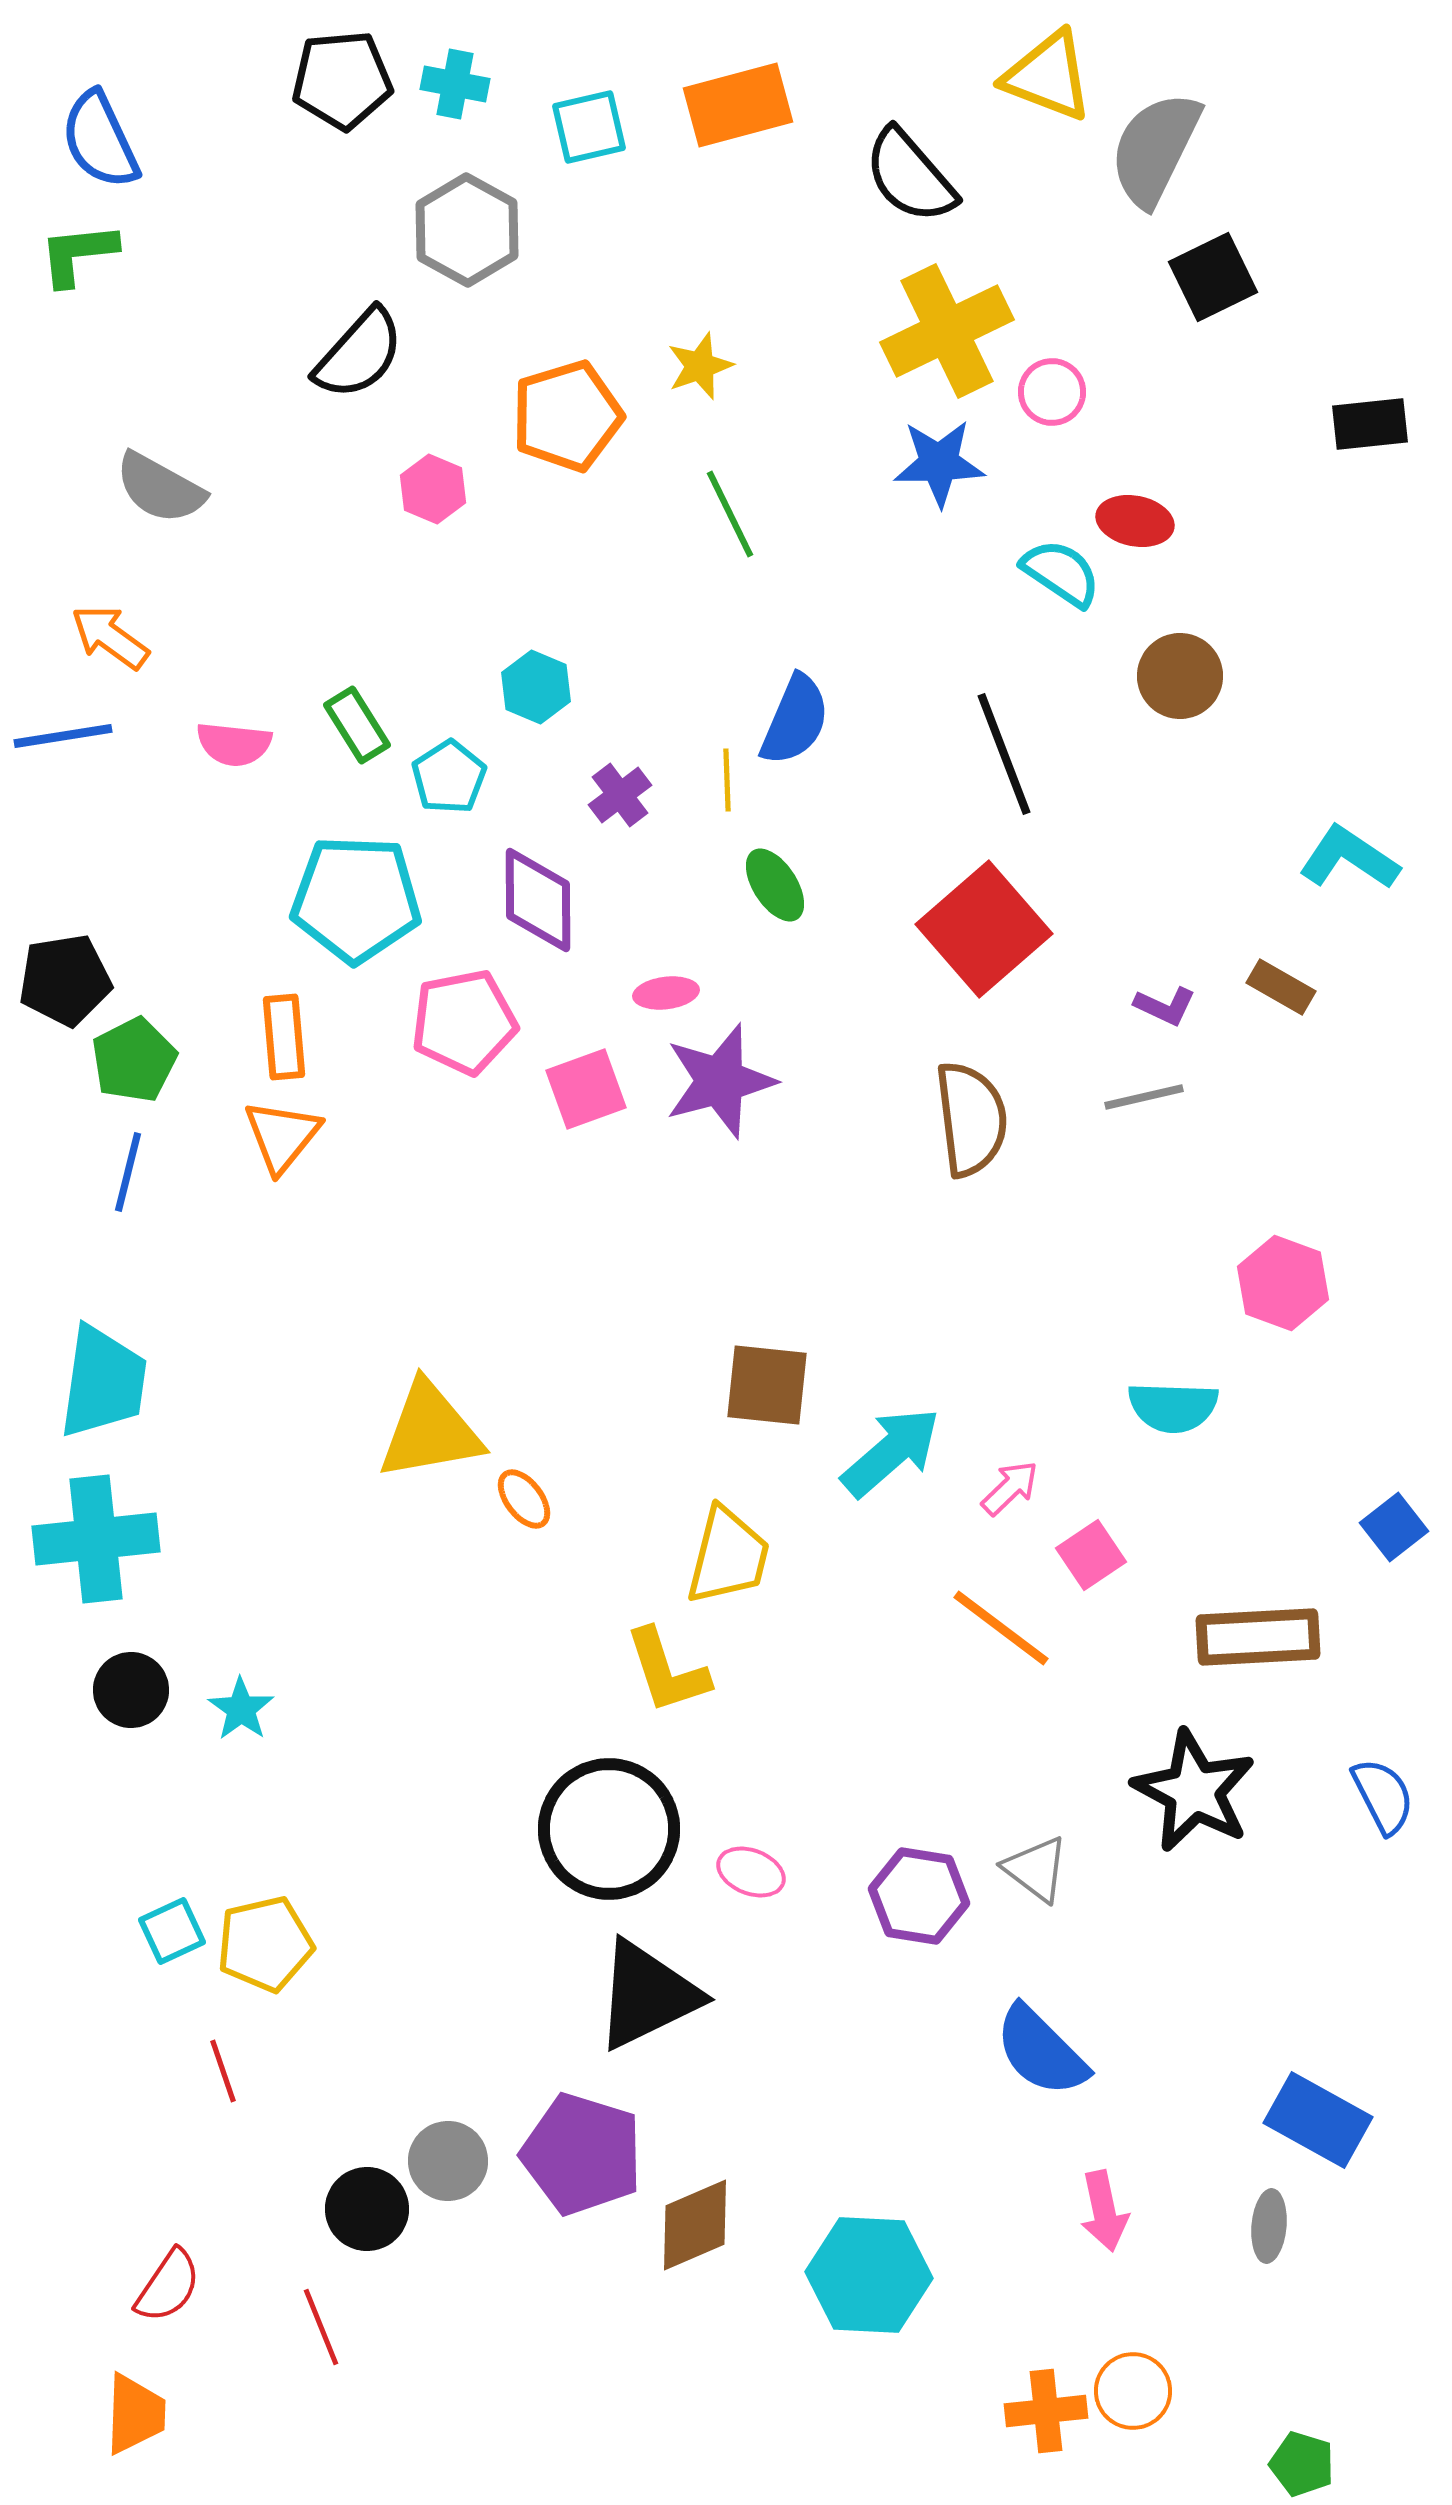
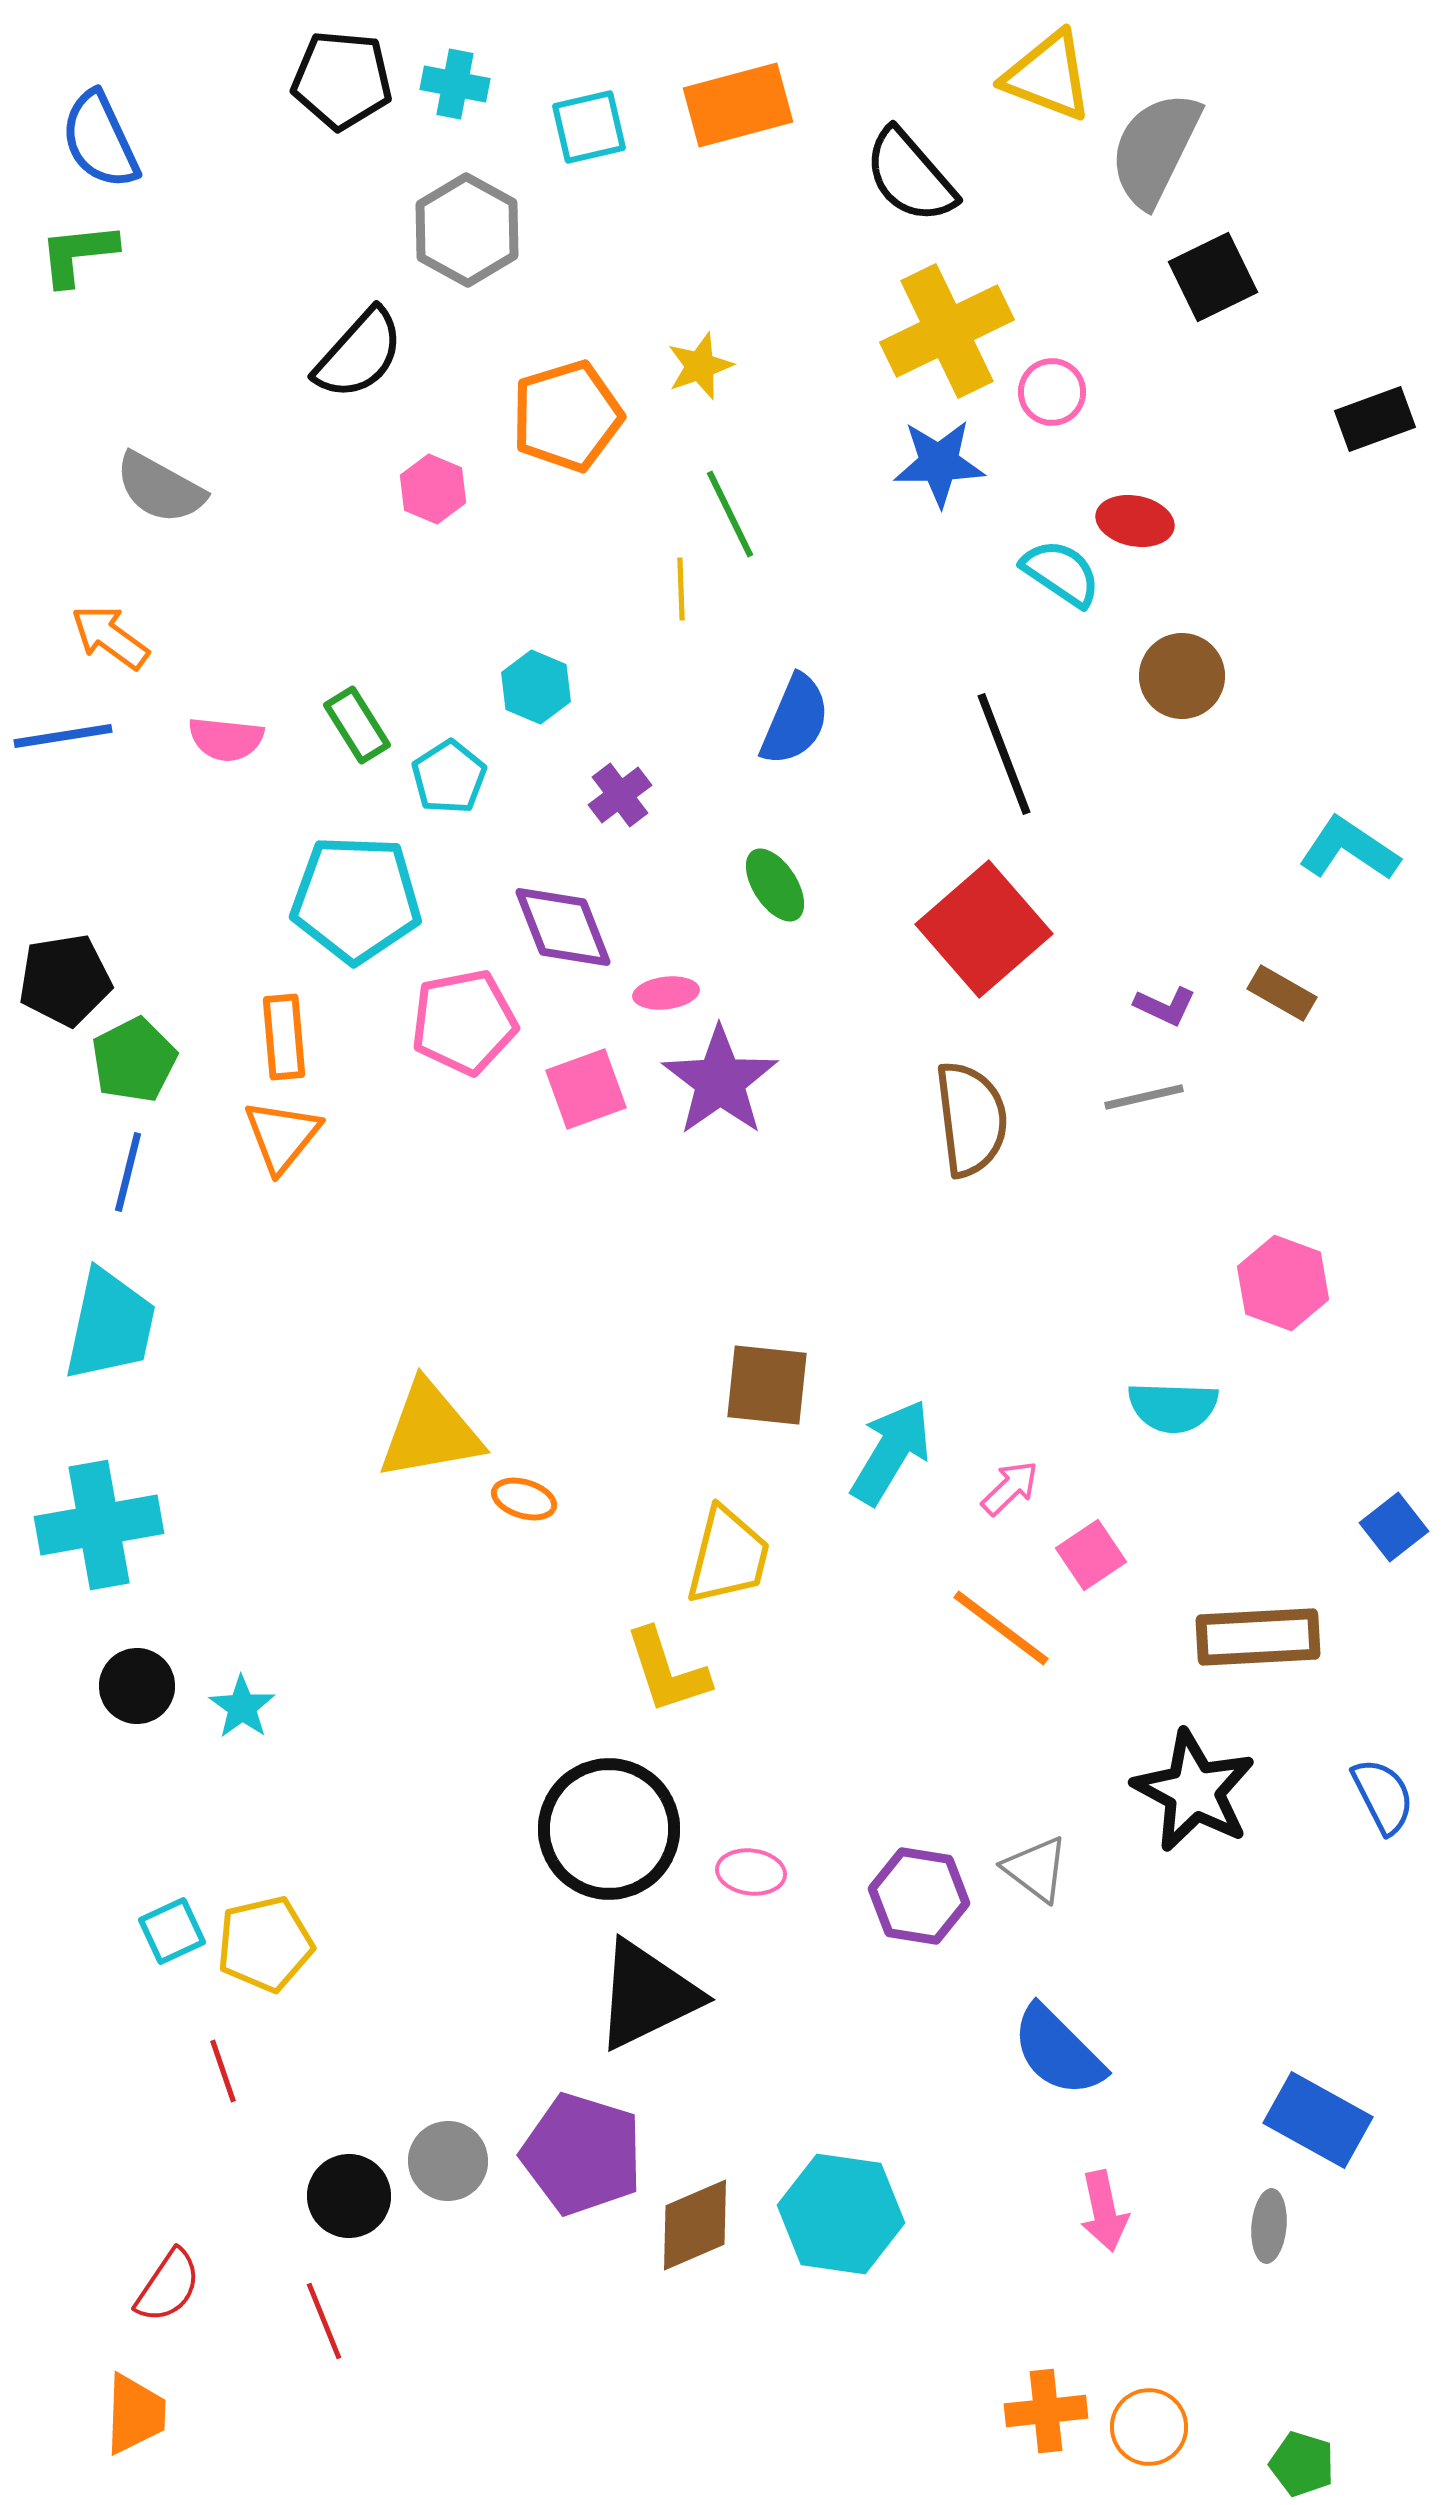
black pentagon at (342, 80): rotated 10 degrees clockwise
black rectangle at (1370, 424): moved 5 px right, 5 px up; rotated 14 degrees counterclockwise
brown circle at (1180, 676): moved 2 px right
pink semicircle at (234, 744): moved 8 px left, 5 px up
yellow line at (727, 780): moved 46 px left, 191 px up
cyan L-shape at (1349, 858): moved 9 px up
purple diamond at (538, 900): moved 25 px right, 27 px down; rotated 21 degrees counterclockwise
brown rectangle at (1281, 987): moved 1 px right, 6 px down
purple star at (720, 1081): rotated 20 degrees counterclockwise
cyan trapezoid at (103, 1382): moved 7 px right, 57 px up; rotated 4 degrees clockwise
cyan arrow at (891, 1452): rotated 18 degrees counterclockwise
orange ellipse at (524, 1499): rotated 36 degrees counterclockwise
cyan cross at (96, 1539): moved 3 px right, 14 px up; rotated 4 degrees counterclockwise
black circle at (131, 1690): moved 6 px right, 4 px up
cyan star at (241, 1709): moved 1 px right, 2 px up
pink ellipse at (751, 1872): rotated 14 degrees counterclockwise
blue semicircle at (1041, 2051): moved 17 px right
black circle at (367, 2209): moved 18 px left, 13 px up
cyan hexagon at (869, 2275): moved 28 px left, 61 px up; rotated 5 degrees clockwise
red line at (321, 2327): moved 3 px right, 6 px up
orange circle at (1133, 2391): moved 16 px right, 36 px down
